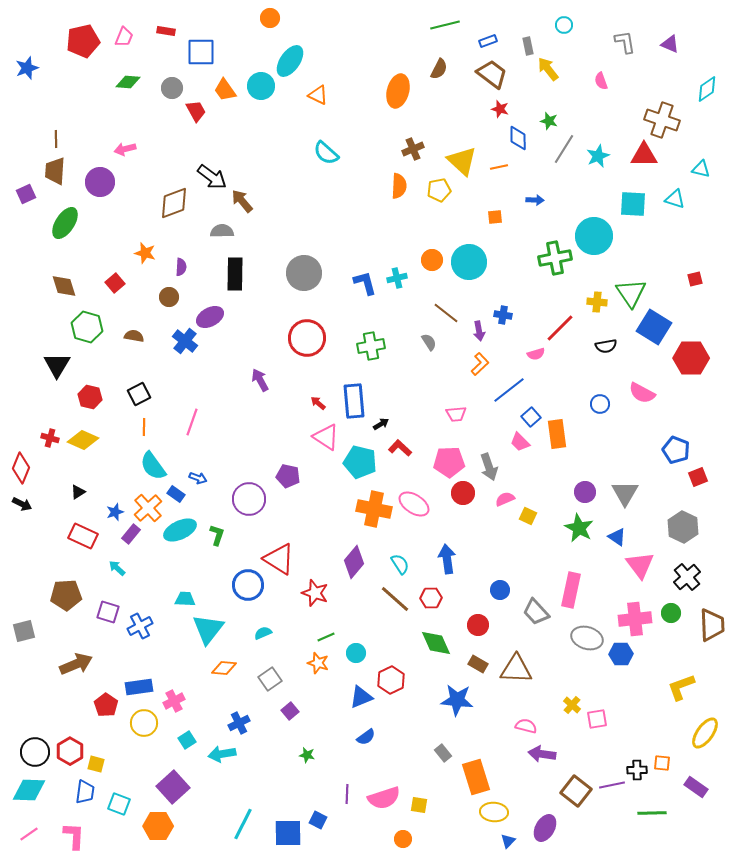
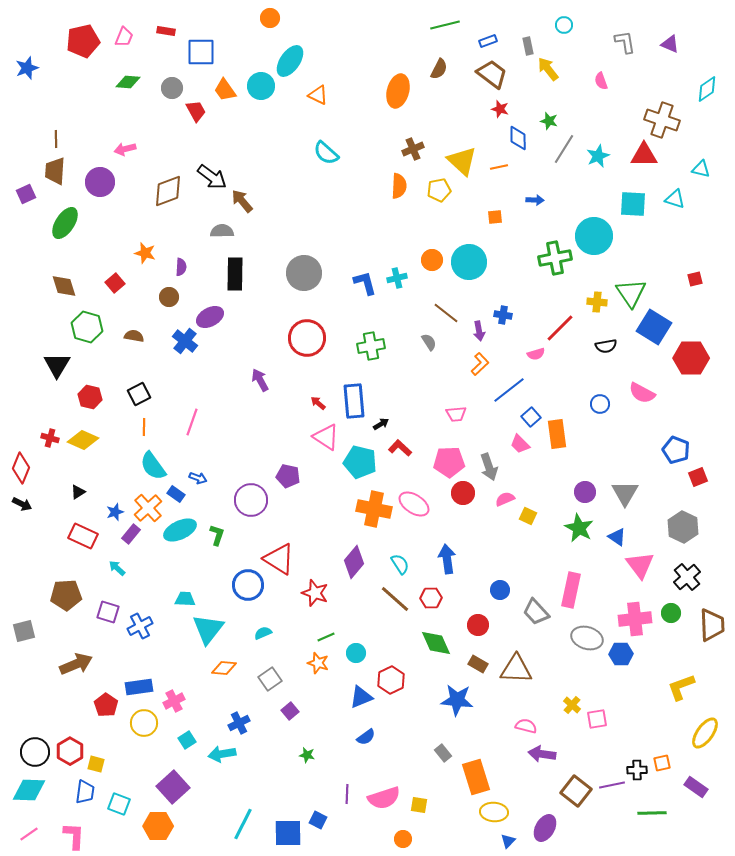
brown diamond at (174, 203): moved 6 px left, 12 px up
pink trapezoid at (520, 442): moved 2 px down
purple circle at (249, 499): moved 2 px right, 1 px down
orange square at (662, 763): rotated 18 degrees counterclockwise
